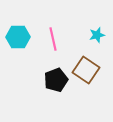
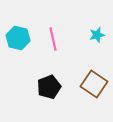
cyan hexagon: moved 1 px down; rotated 15 degrees clockwise
brown square: moved 8 px right, 14 px down
black pentagon: moved 7 px left, 7 px down
